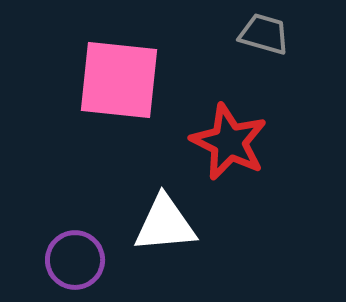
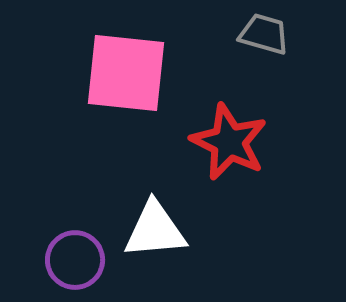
pink square: moved 7 px right, 7 px up
white triangle: moved 10 px left, 6 px down
